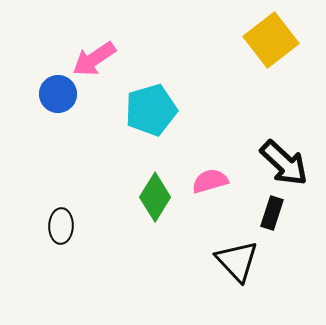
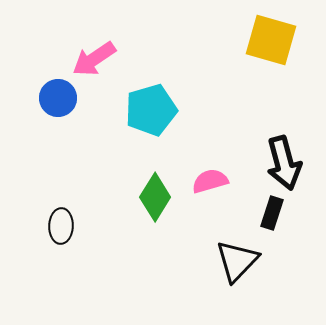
yellow square: rotated 36 degrees counterclockwise
blue circle: moved 4 px down
black arrow: rotated 32 degrees clockwise
black triangle: rotated 27 degrees clockwise
